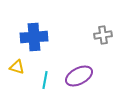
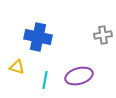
blue cross: moved 4 px right; rotated 16 degrees clockwise
purple ellipse: rotated 12 degrees clockwise
